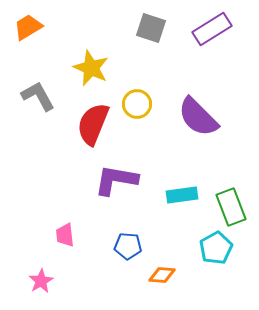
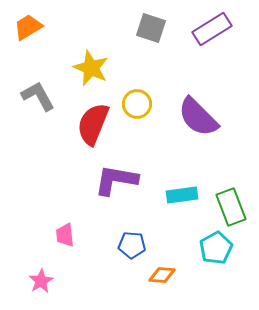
blue pentagon: moved 4 px right, 1 px up
